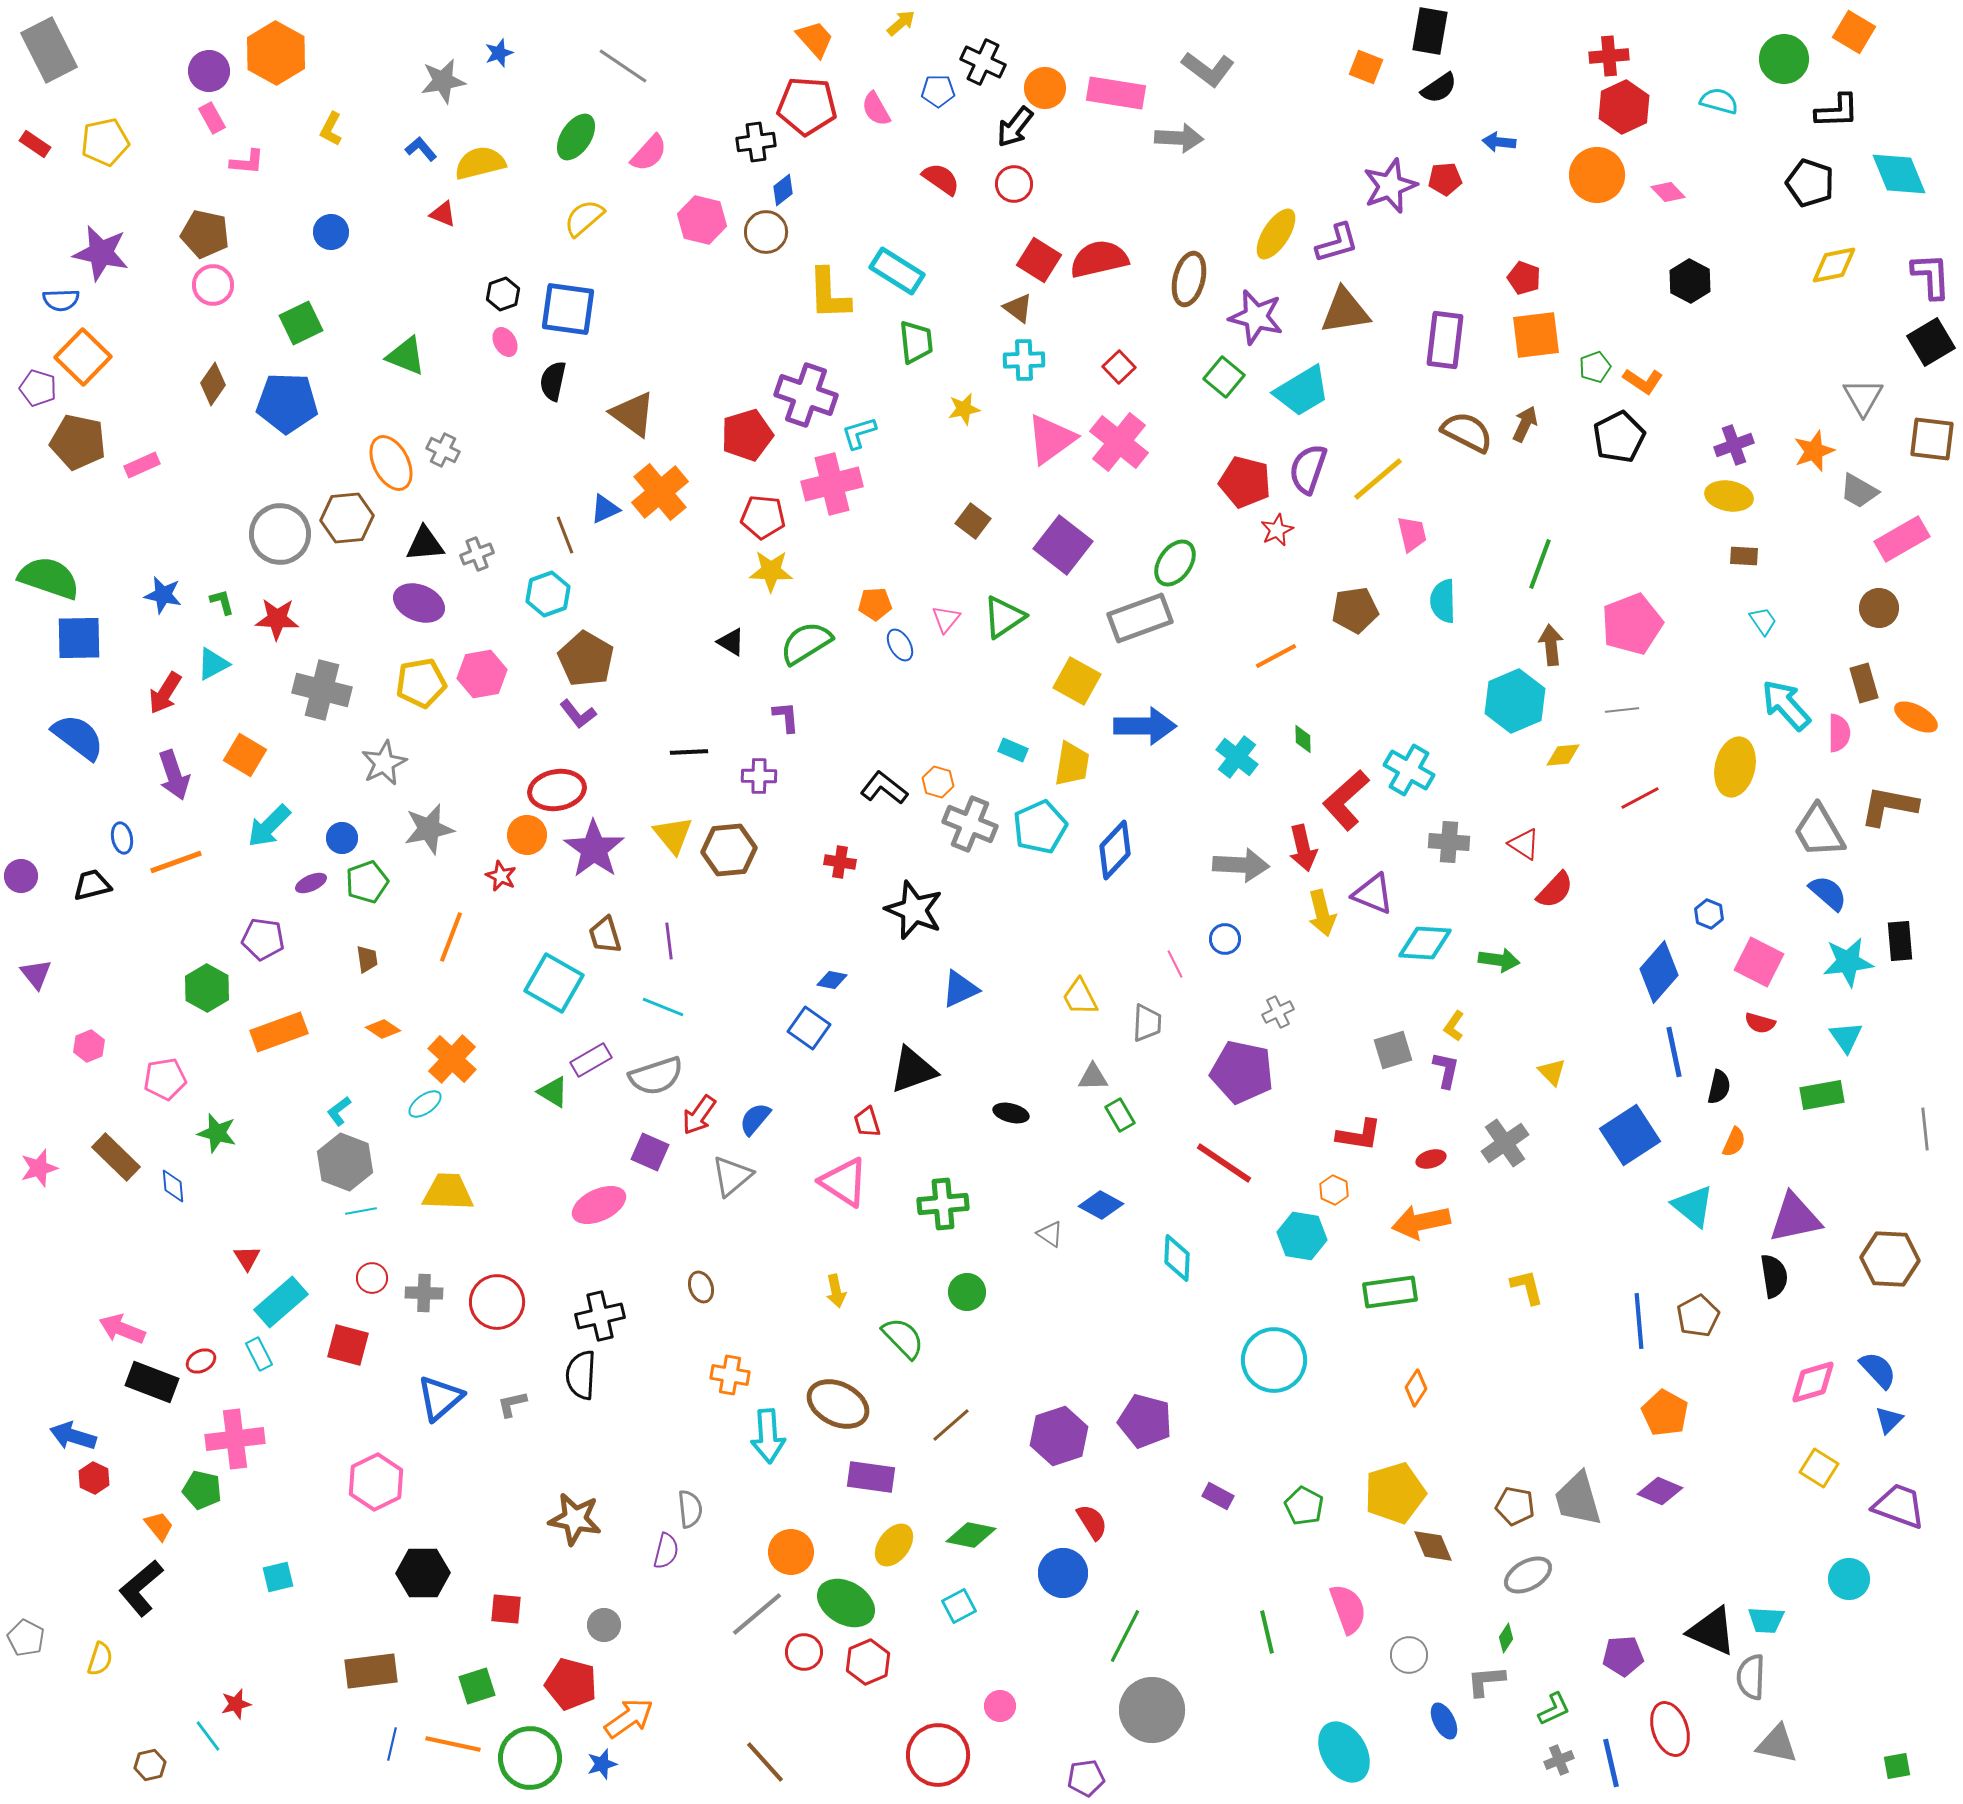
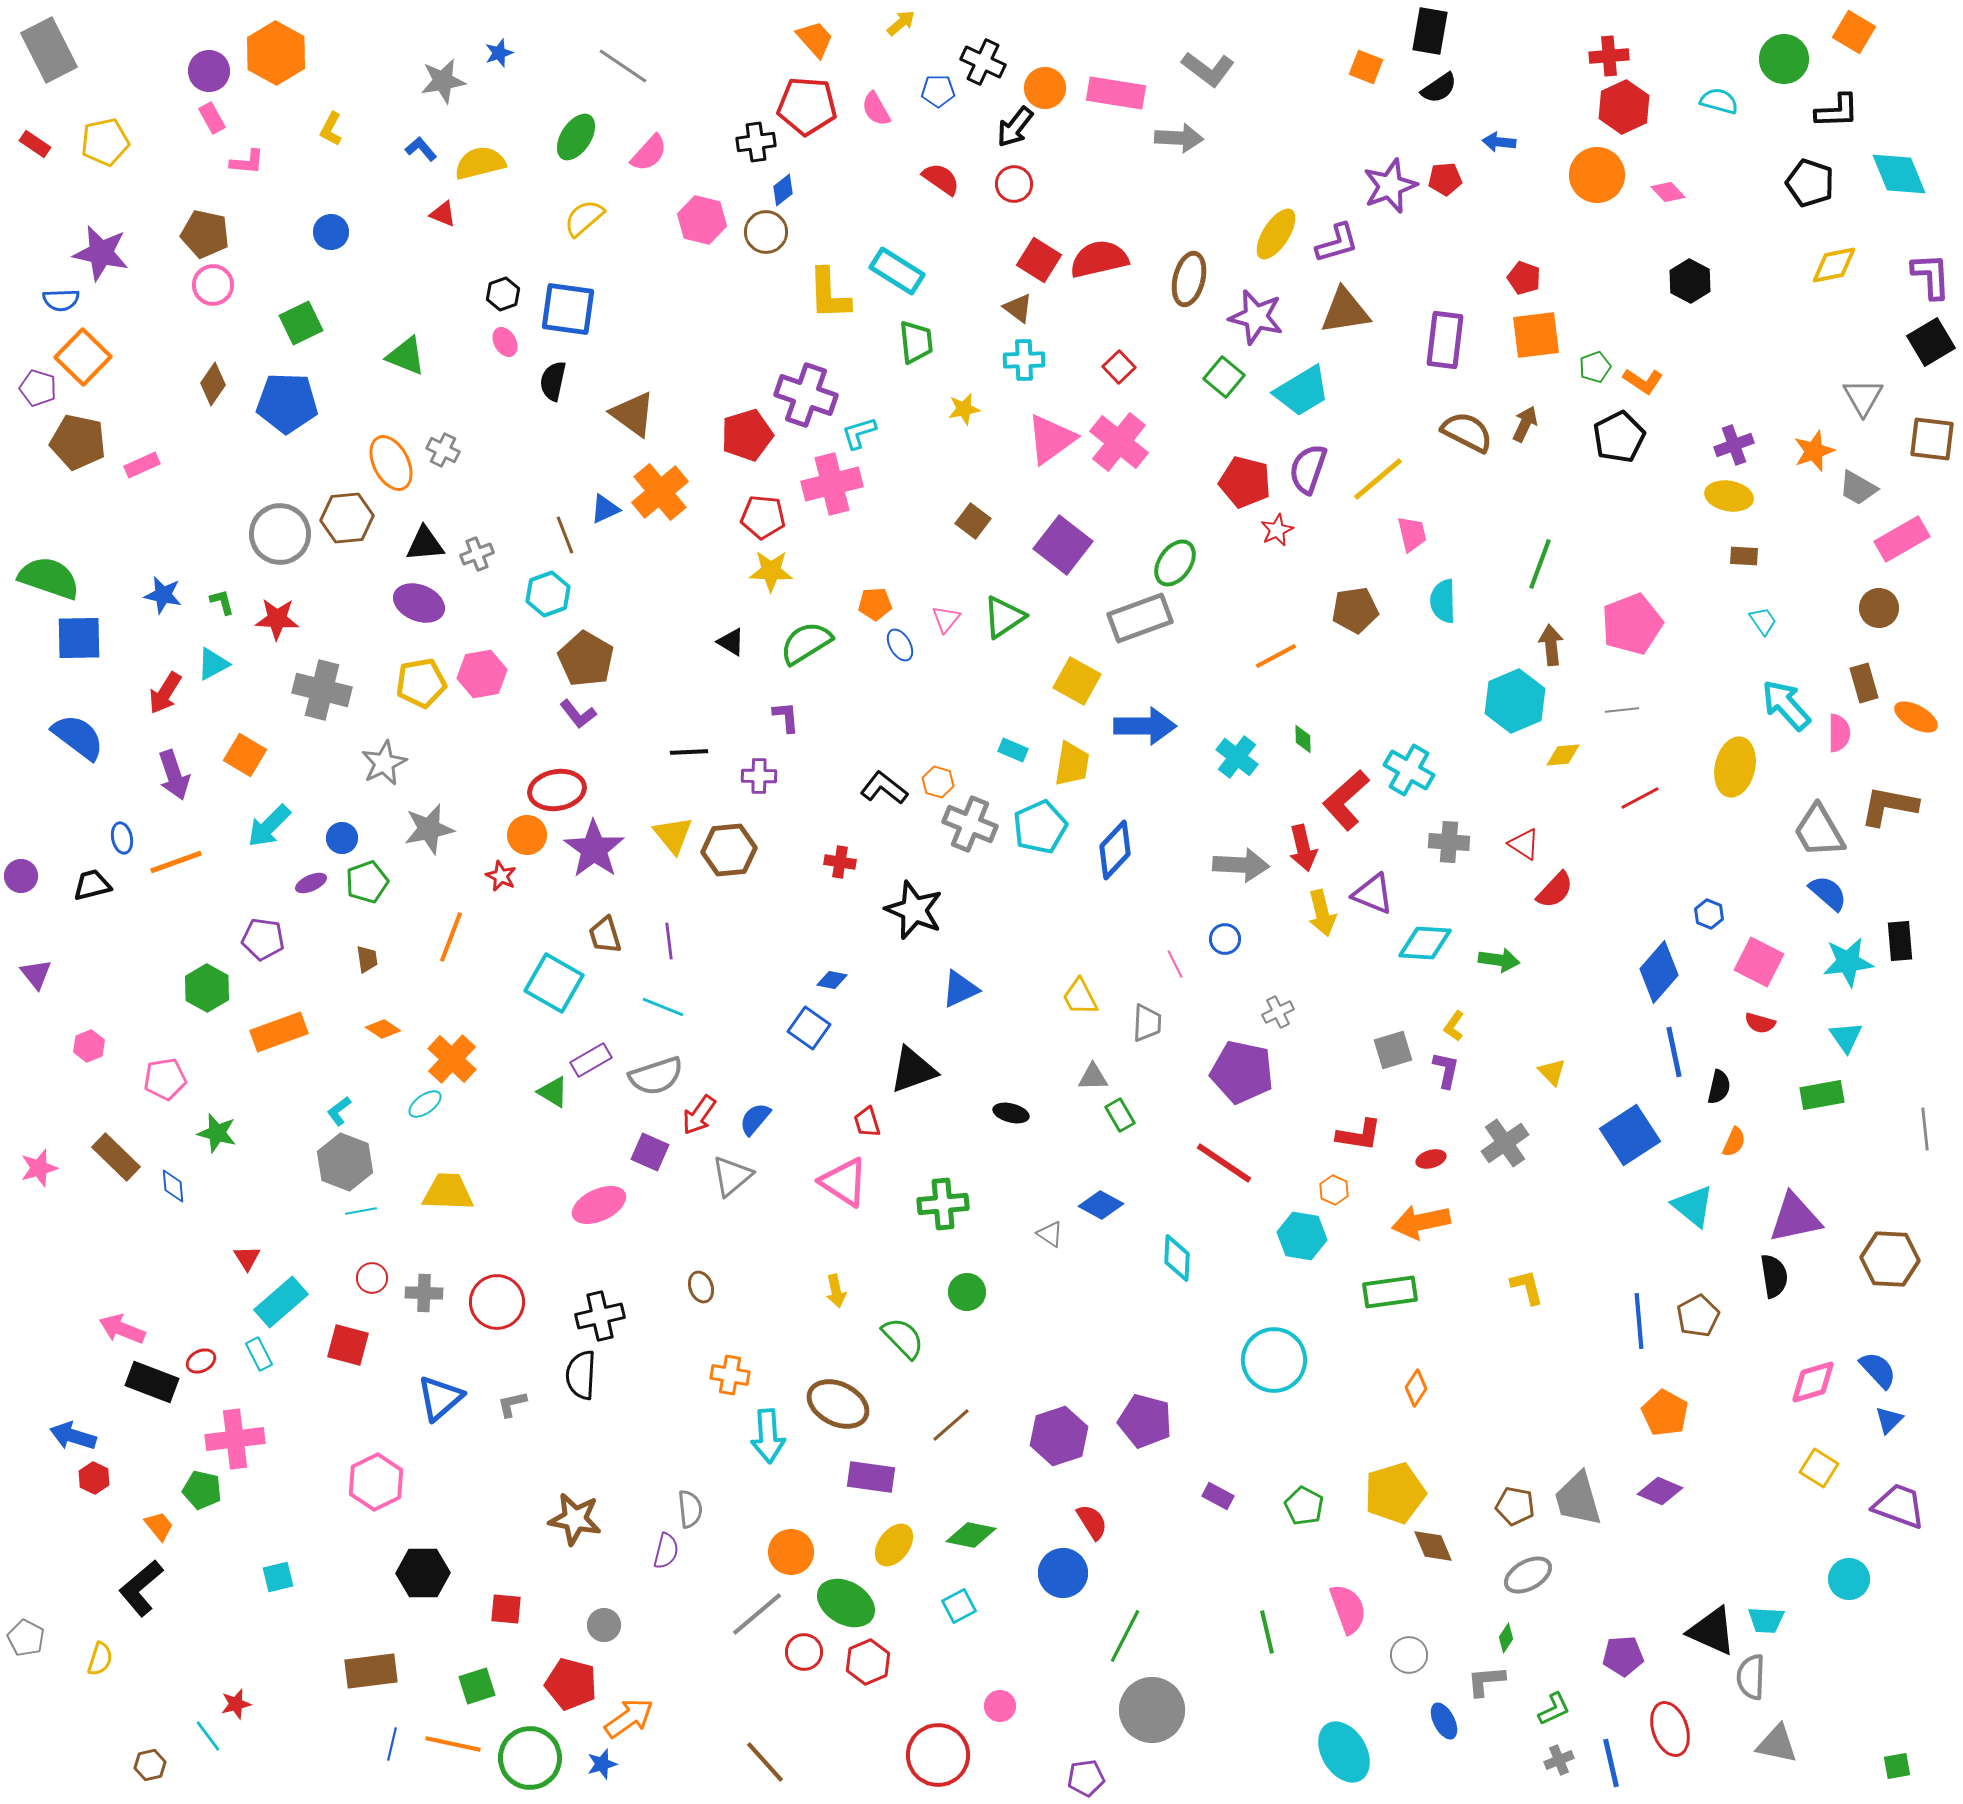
gray trapezoid at (1859, 491): moved 1 px left, 3 px up
